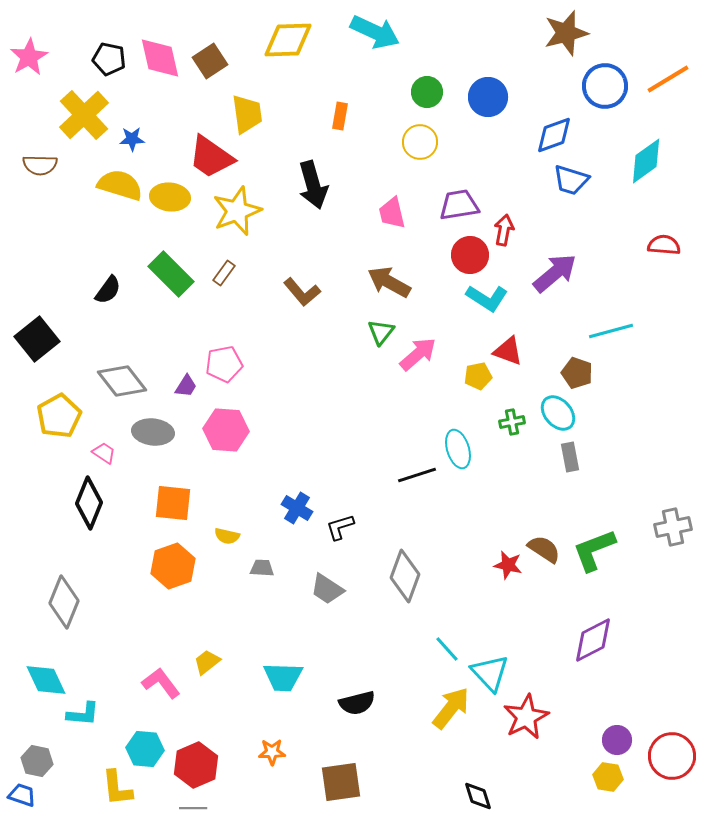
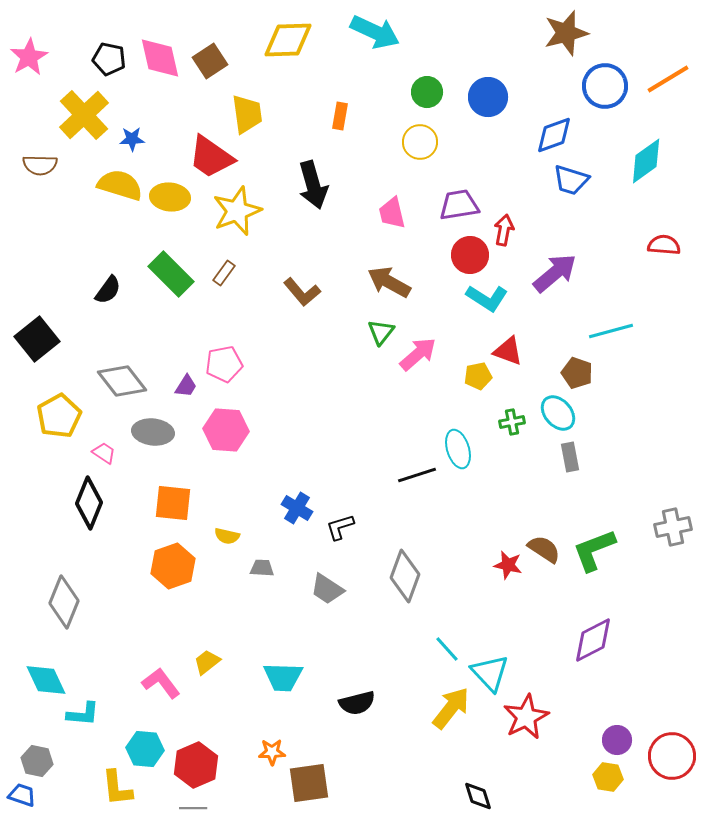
brown square at (341, 782): moved 32 px left, 1 px down
